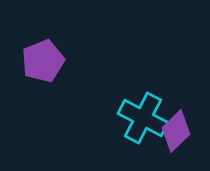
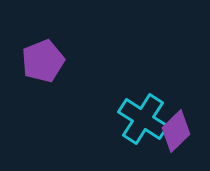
cyan cross: moved 1 px down; rotated 6 degrees clockwise
